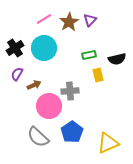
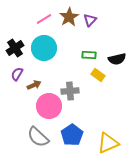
brown star: moved 5 px up
green rectangle: rotated 16 degrees clockwise
yellow rectangle: rotated 40 degrees counterclockwise
blue pentagon: moved 3 px down
